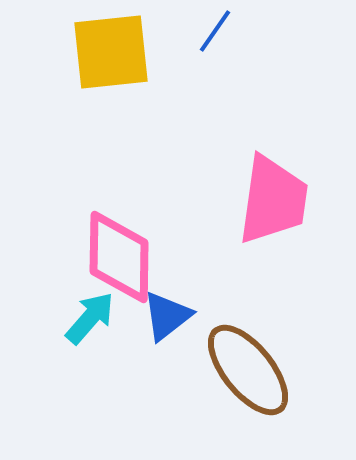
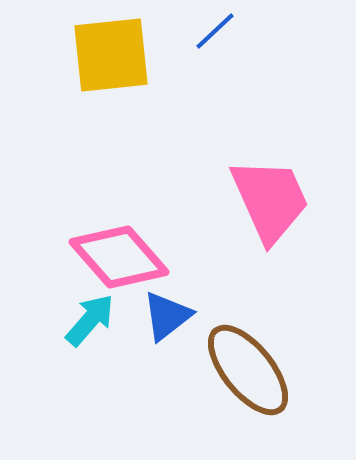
blue line: rotated 12 degrees clockwise
yellow square: moved 3 px down
pink trapezoid: moved 3 px left; rotated 32 degrees counterclockwise
pink diamond: rotated 42 degrees counterclockwise
cyan arrow: moved 2 px down
